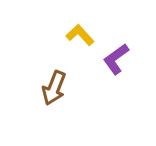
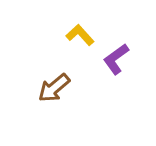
brown arrow: rotated 28 degrees clockwise
